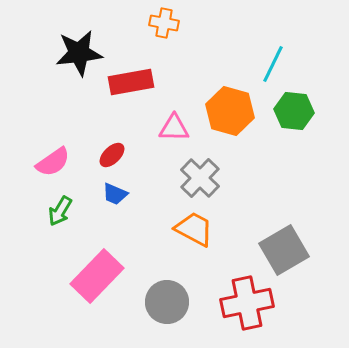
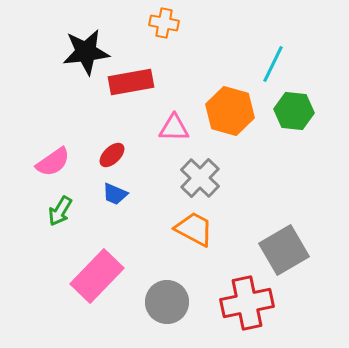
black star: moved 7 px right, 1 px up
